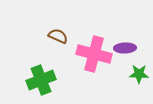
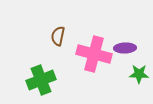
brown semicircle: rotated 102 degrees counterclockwise
